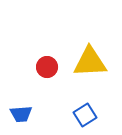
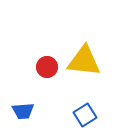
yellow triangle: moved 6 px left, 1 px up; rotated 9 degrees clockwise
blue trapezoid: moved 2 px right, 3 px up
